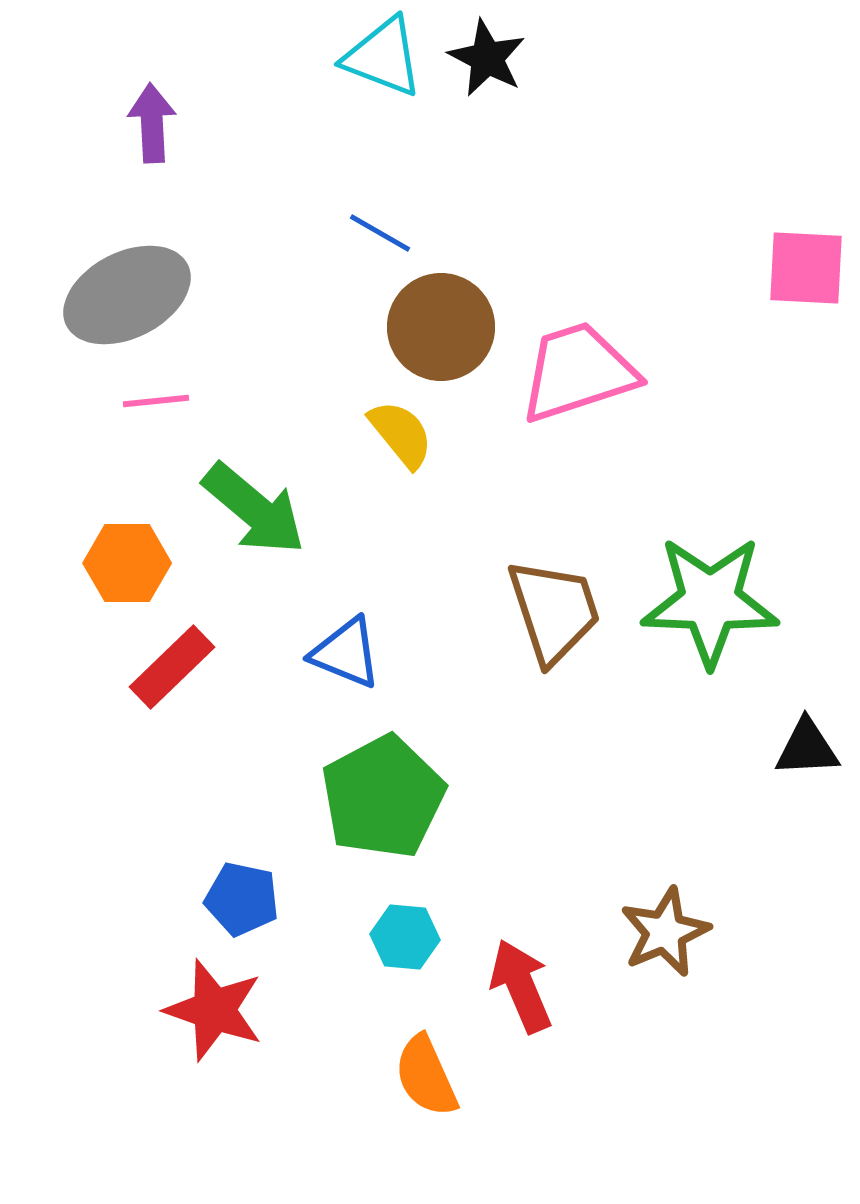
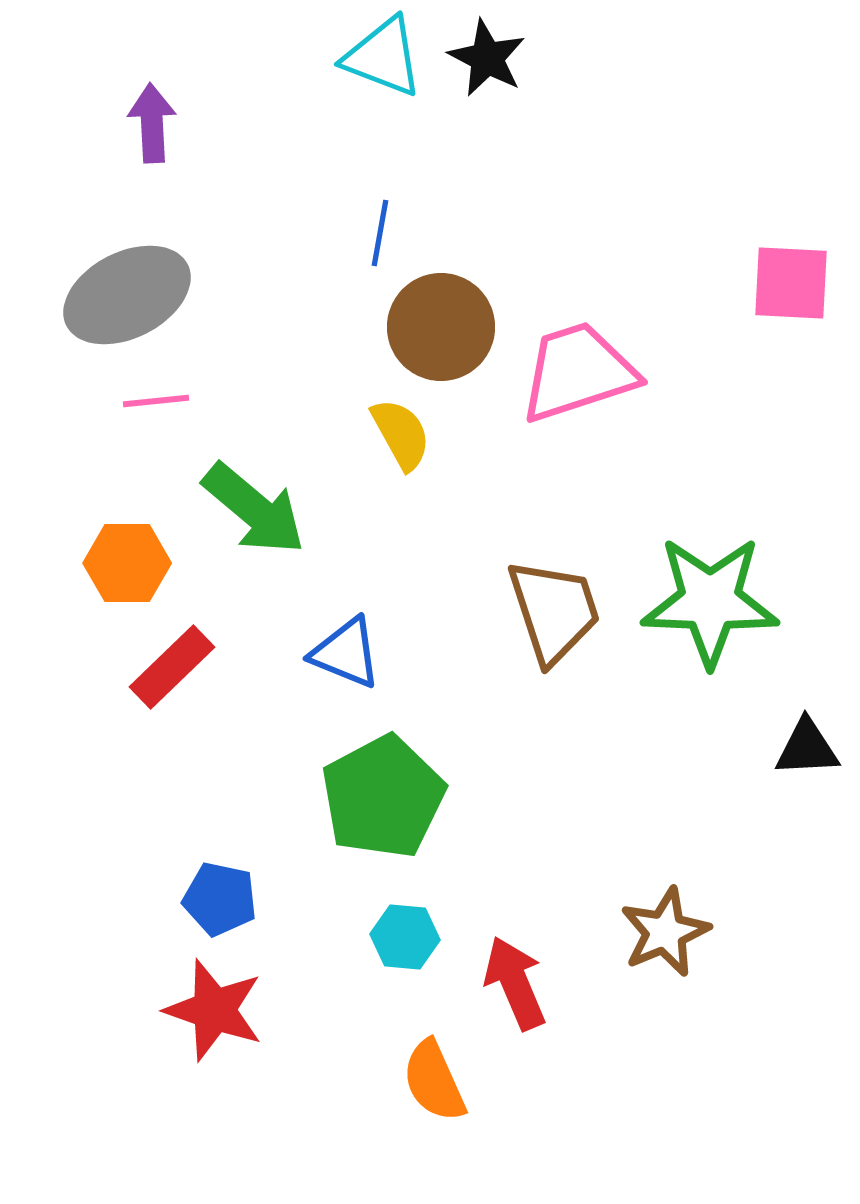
blue line: rotated 70 degrees clockwise
pink square: moved 15 px left, 15 px down
yellow semicircle: rotated 10 degrees clockwise
blue pentagon: moved 22 px left
red arrow: moved 6 px left, 3 px up
orange semicircle: moved 8 px right, 5 px down
